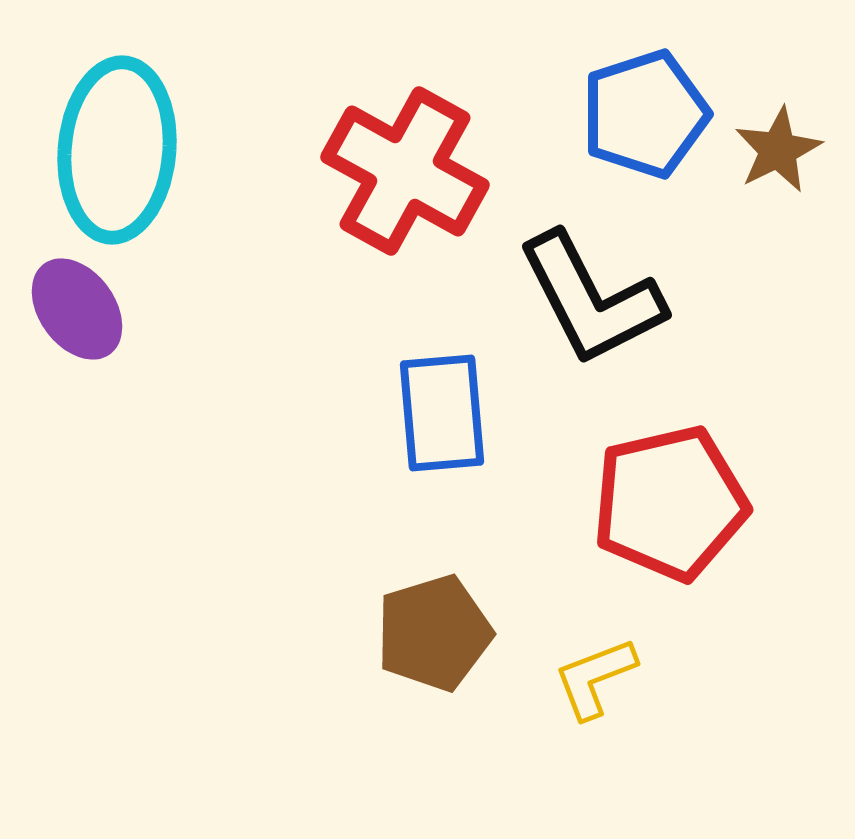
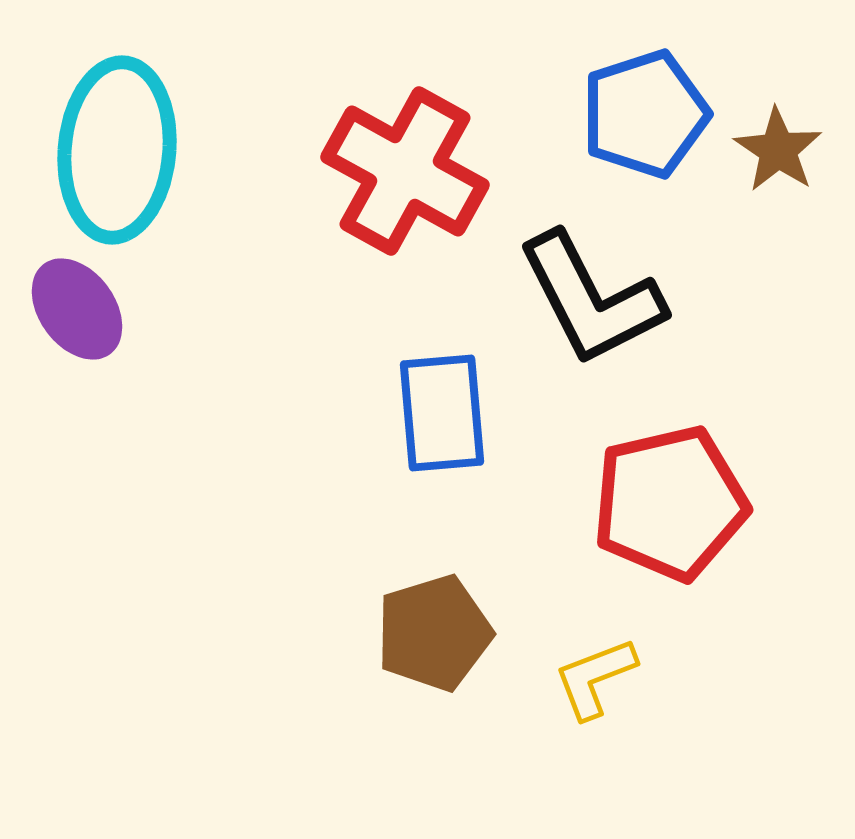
brown star: rotated 12 degrees counterclockwise
